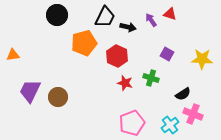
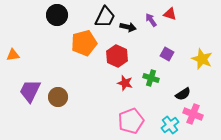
yellow star: rotated 20 degrees clockwise
pink pentagon: moved 1 px left, 2 px up
